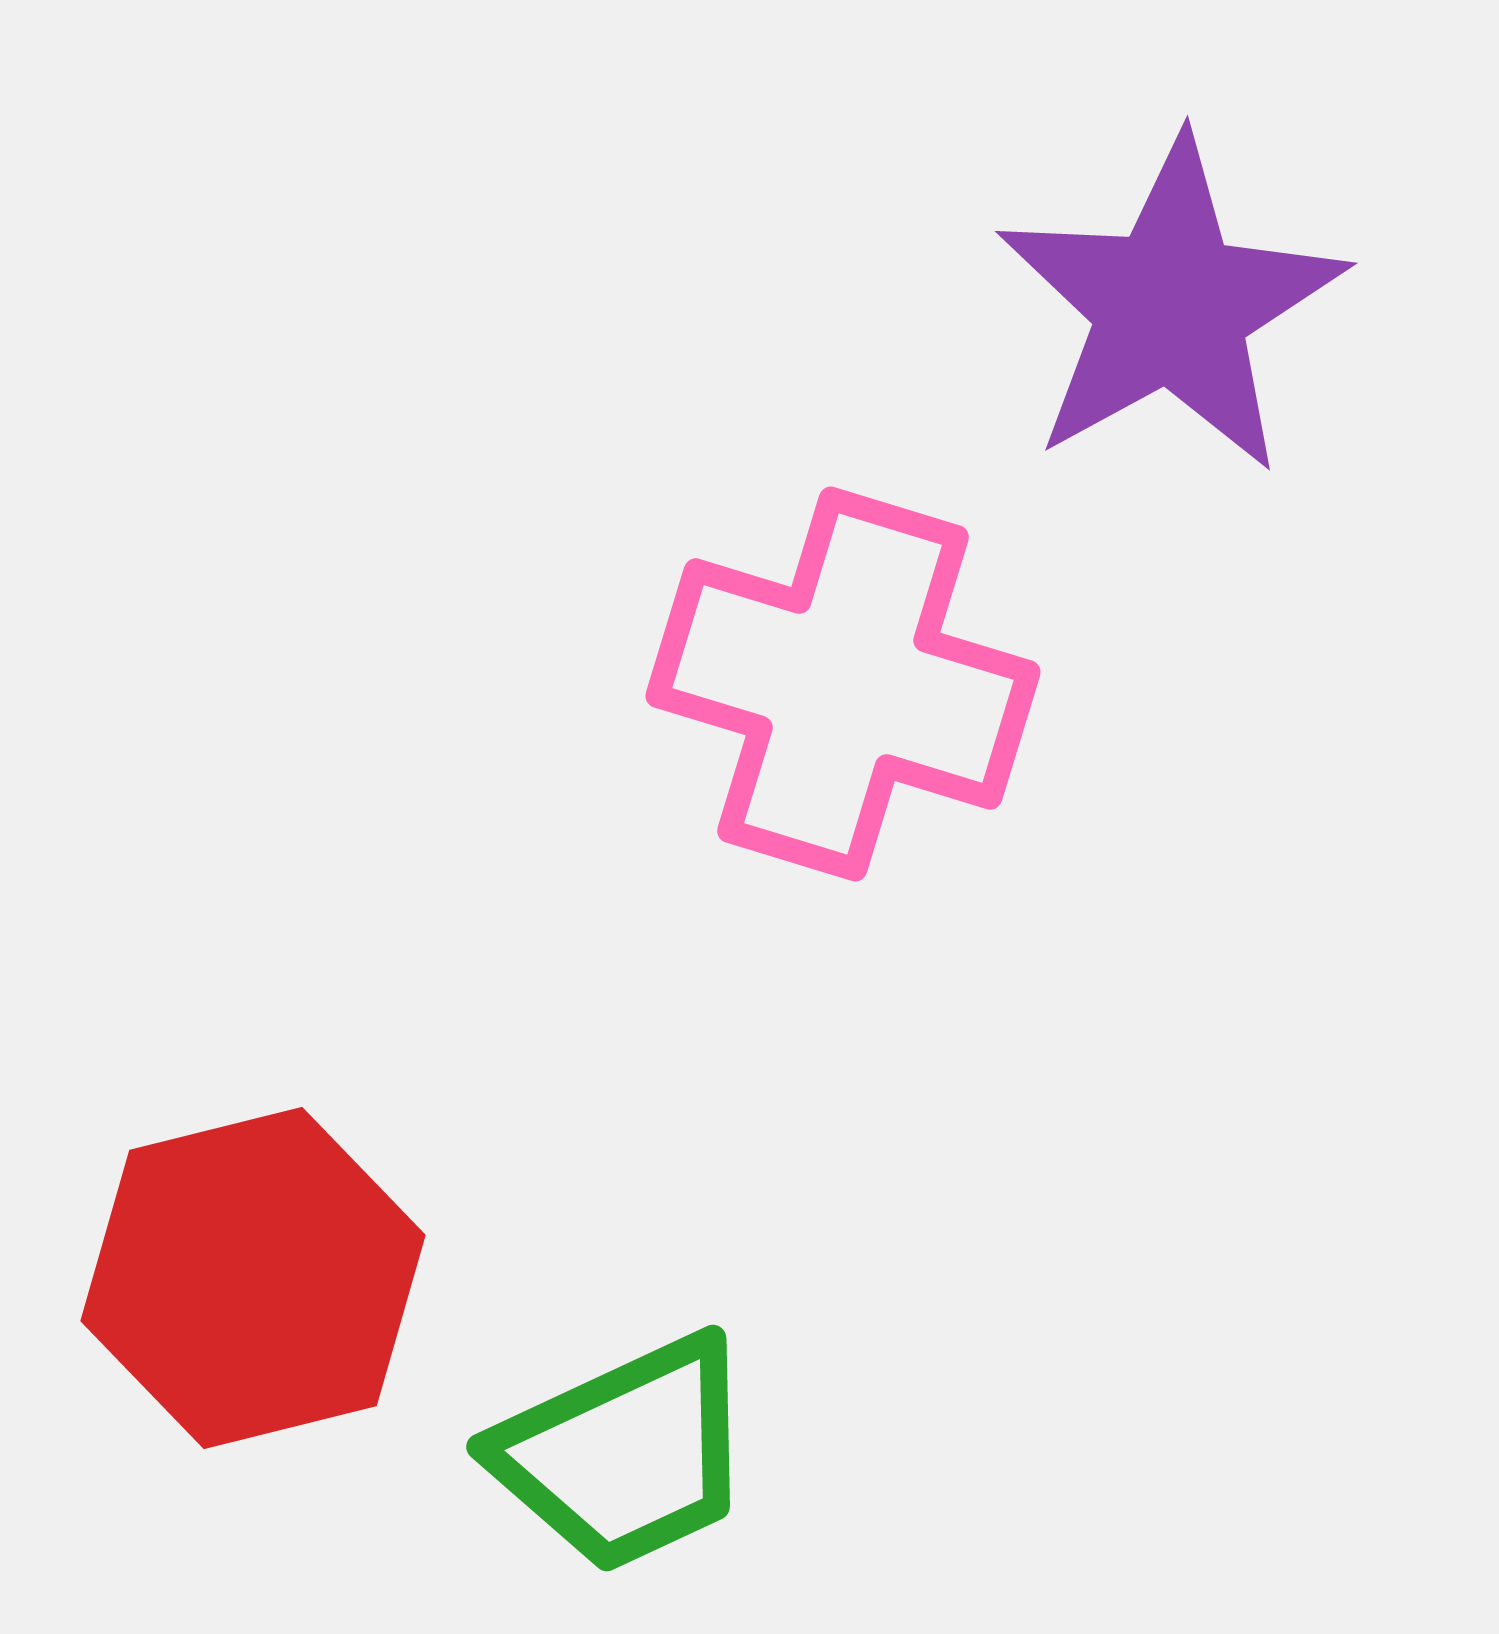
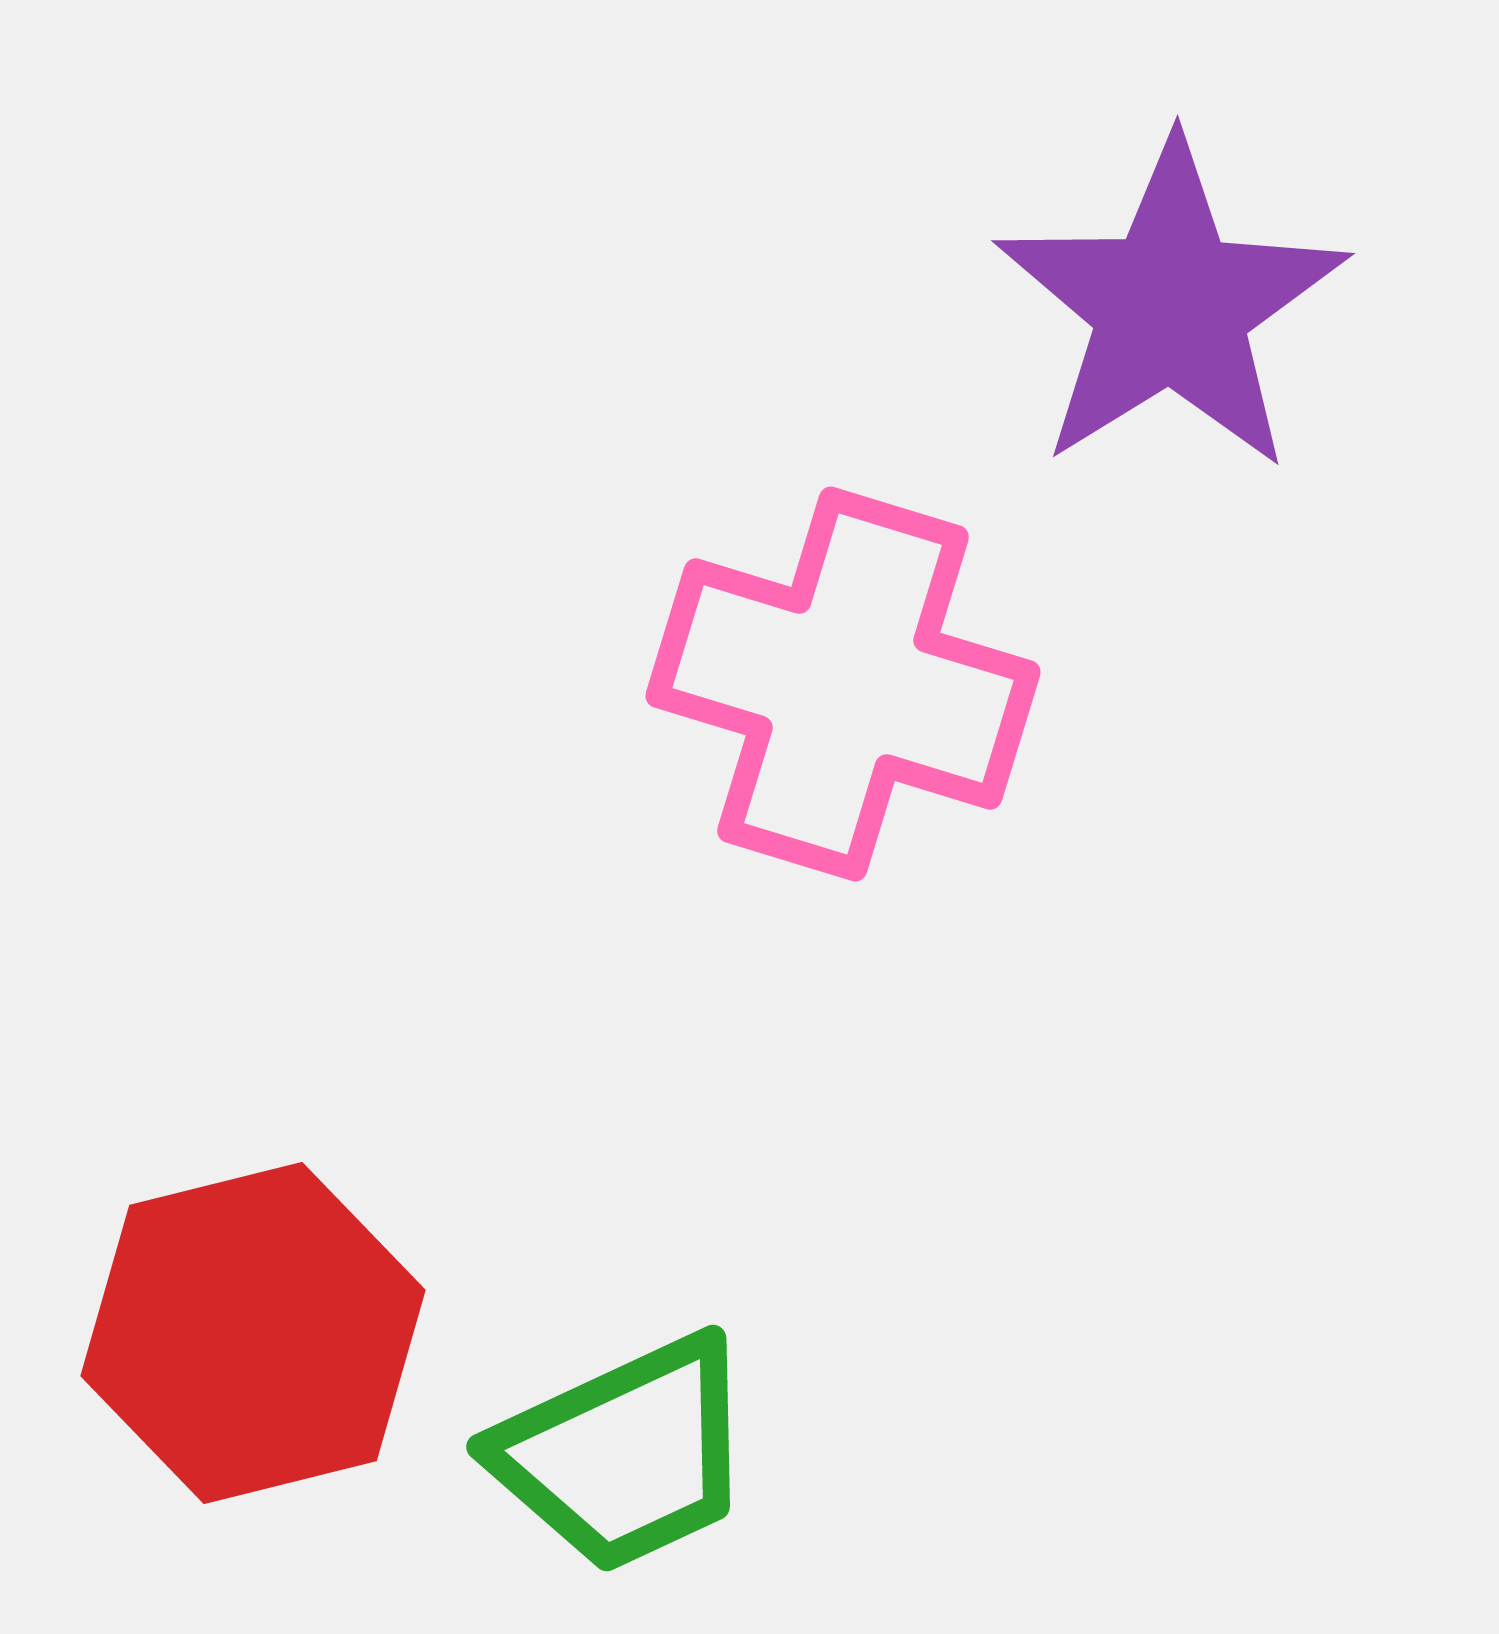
purple star: rotated 3 degrees counterclockwise
red hexagon: moved 55 px down
